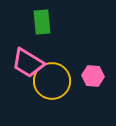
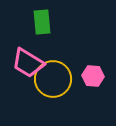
yellow circle: moved 1 px right, 2 px up
